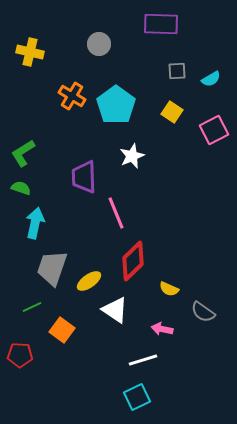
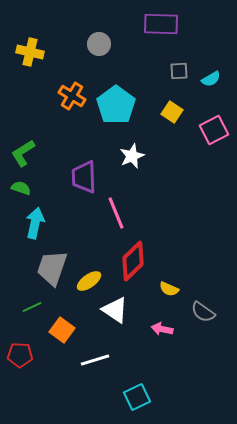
gray square: moved 2 px right
white line: moved 48 px left
